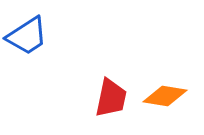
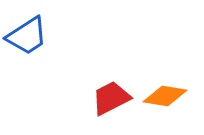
red trapezoid: rotated 129 degrees counterclockwise
